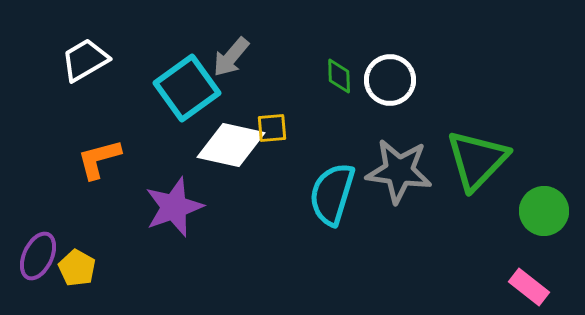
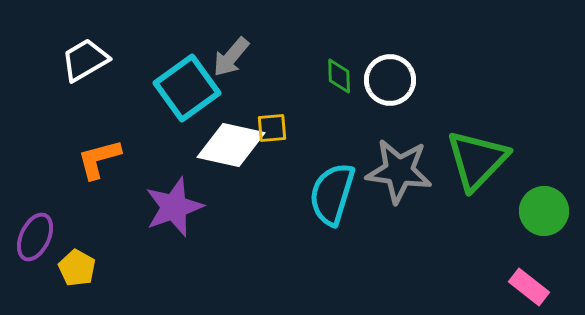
purple ellipse: moved 3 px left, 19 px up
